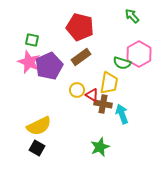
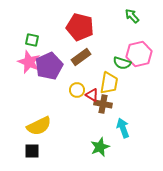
pink hexagon: rotated 15 degrees clockwise
cyan arrow: moved 1 px right, 14 px down
black square: moved 5 px left, 3 px down; rotated 28 degrees counterclockwise
